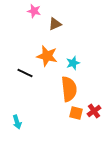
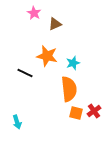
pink star: moved 2 px down; rotated 16 degrees clockwise
